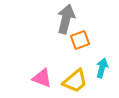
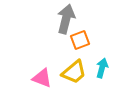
yellow trapezoid: moved 1 px left, 9 px up
